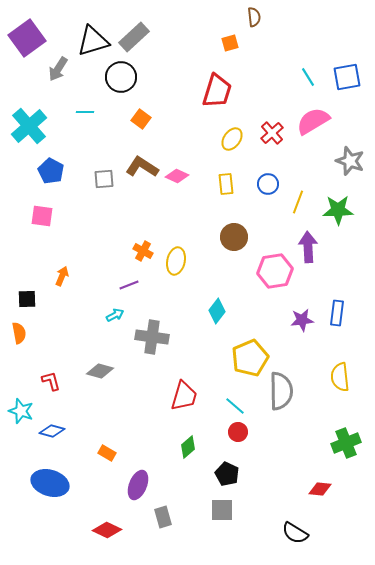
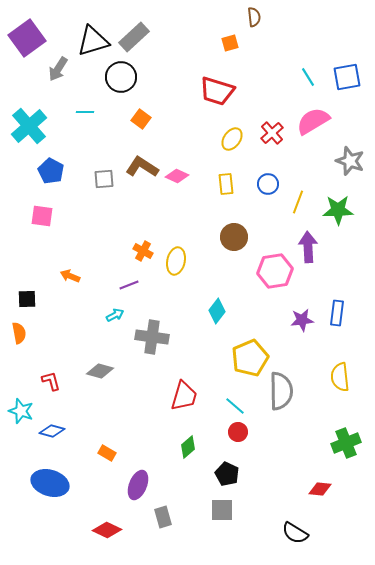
red trapezoid at (217, 91): rotated 90 degrees clockwise
orange arrow at (62, 276): moved 8 px right; rotated 90 degrees counterclockwise
